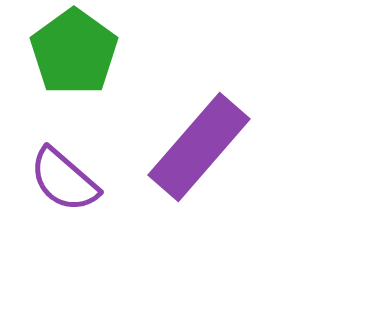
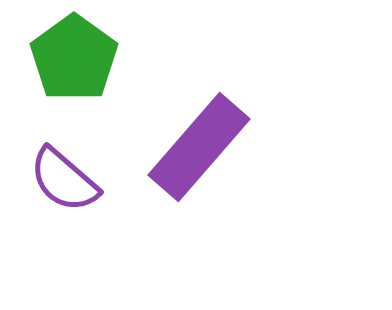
green pentagon: moved 6 px down
